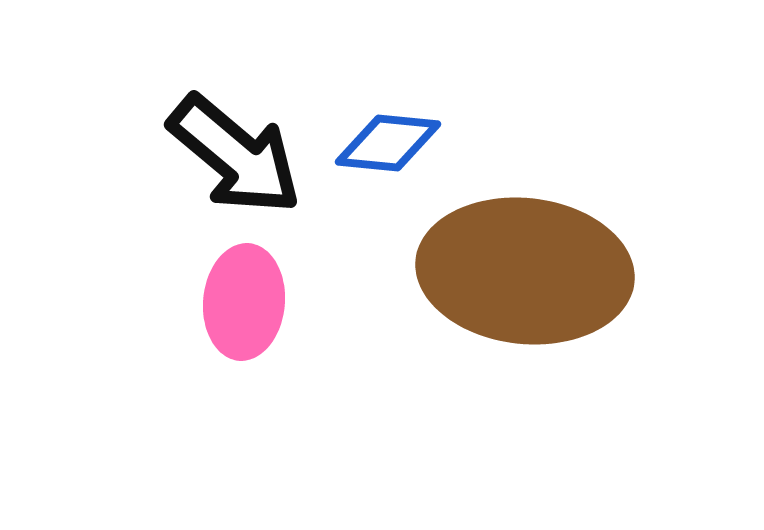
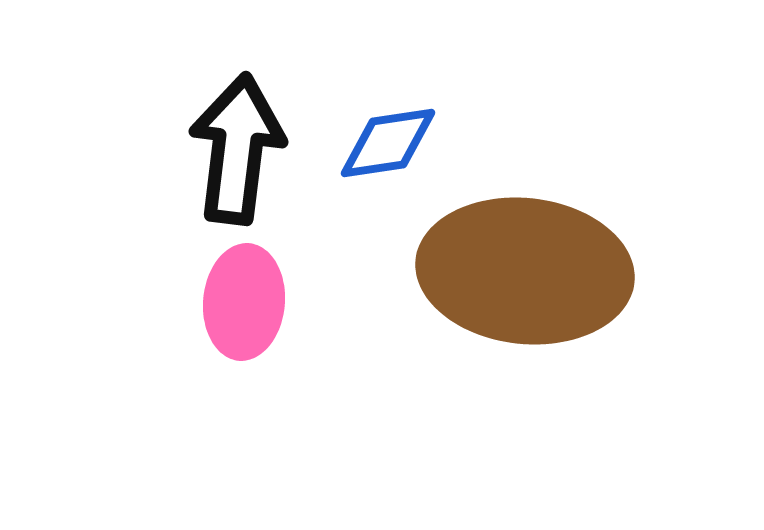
blue diamond: rotated 14 degrees counterclockwise
black arrow: moved 2 px right, 6 px up; rotated 123 degrees counterclockwise
